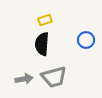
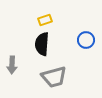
gray arrow: moved 12 px left, 14 px up; rotated 102 degrees clockwise
